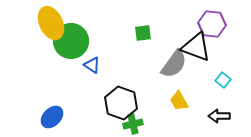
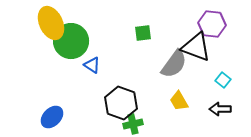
black arrow: moved 1 px right, 7 px up
